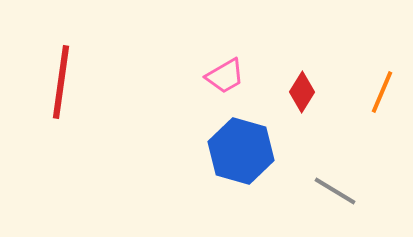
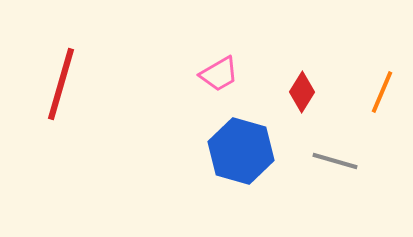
pink trapezoid: moved 6 px left, 2 px up
red line: moved 2 px down; rotated 8 degrees clockwise
gray line: moved 30 px up; rotated 15 degrees counterclockwise
